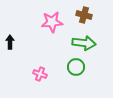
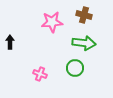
green circle: moved 1 px left, 1 px down
